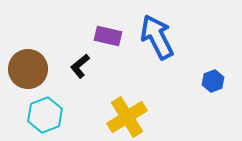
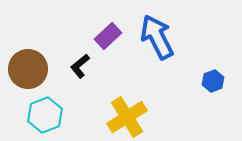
purple rectangle: rotated 56 degrees counterclockwise
